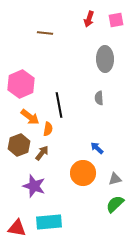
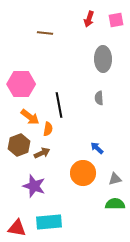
gray ellipse: moved 2 px left
pink hexagon: rotated 24 degrees clockwise
brown arrow: rotated 28 degrees clockwise
green semicircle: rotated 42 degrees clockwise
